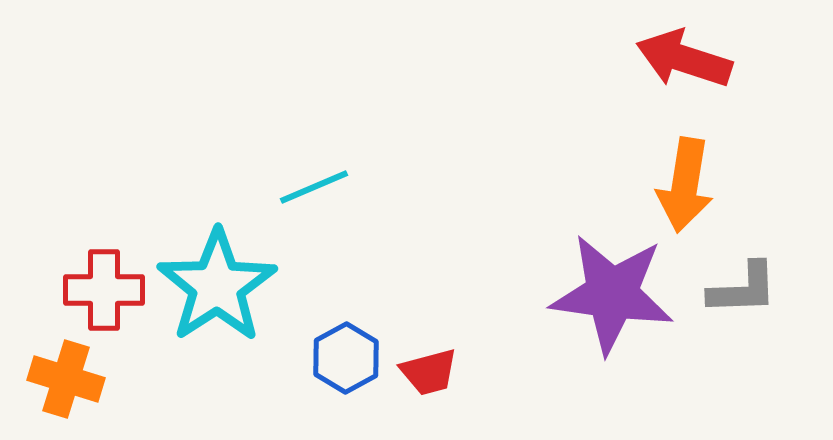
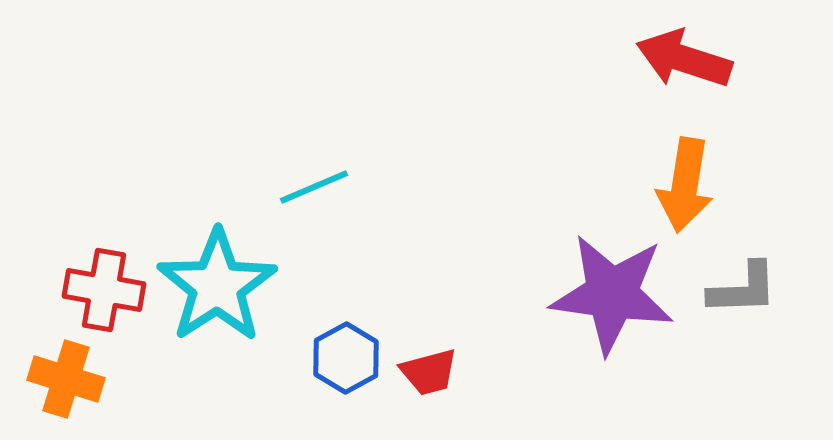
red cross: rotated 10 degrees clockwise
